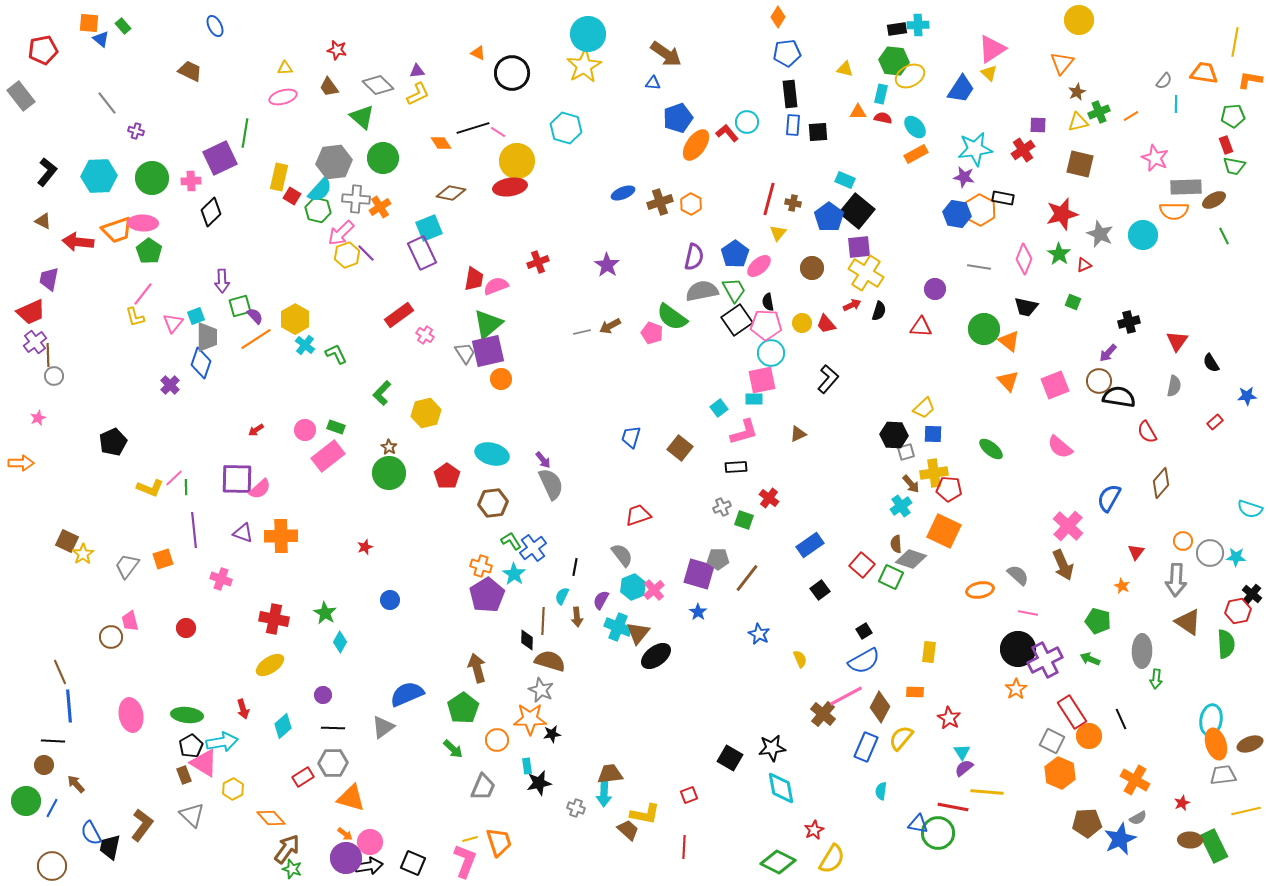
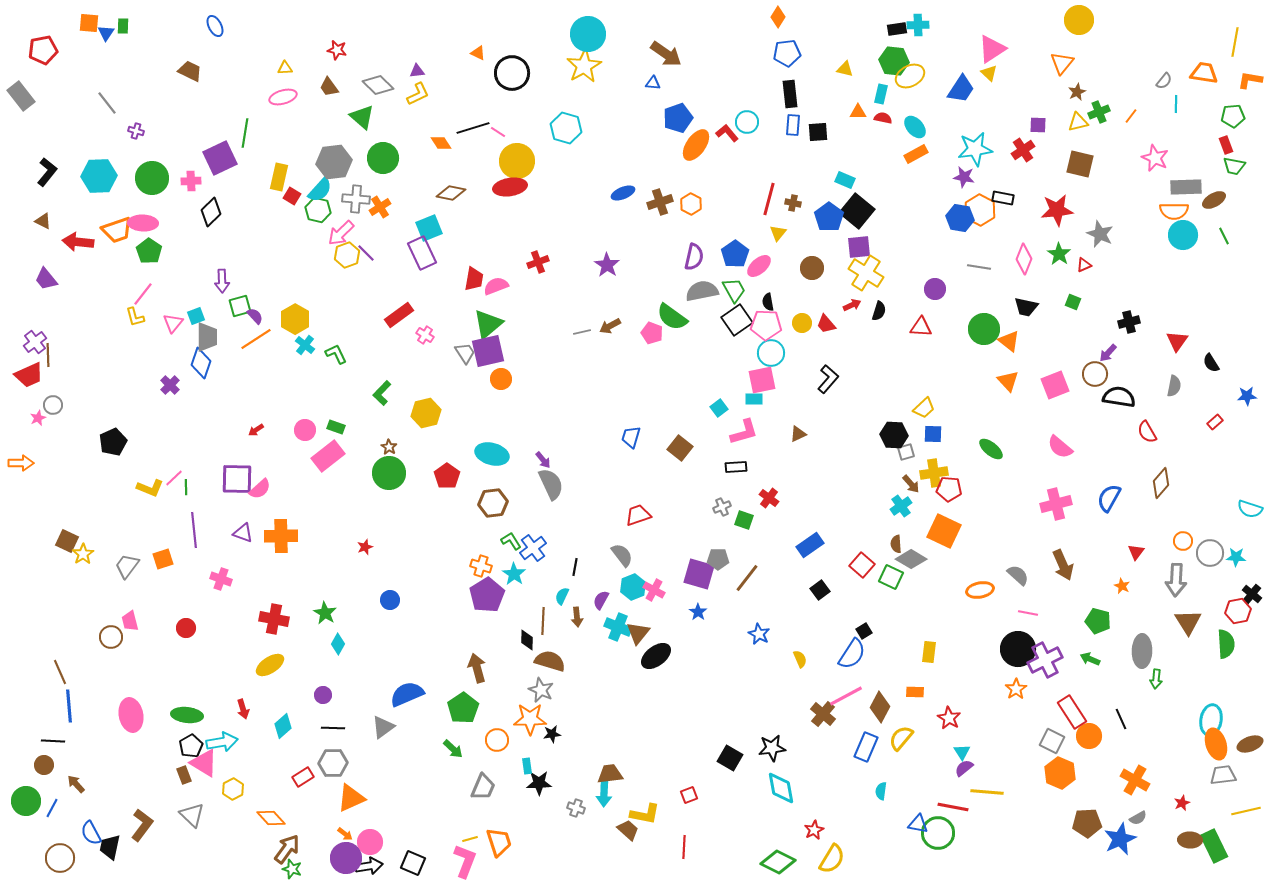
green rectangle at (123, 26): rotated 42 degrees clockwise
blue triangle at (101, 39): moved 5 px right, 6 px up; rotated 24 degrees clockwise
orange line at (1131, 116): rotated 21 degrees counterclockwise
blue hexagon at (957, 214): moved 3 px right, 4 px down
red star at (1062, 214): moved 5 px left, 4 px up; rotated 8 degrees clockwise
cyan circle at (1143, 235): moved 40 px right
purple trapezoid at (49, 279): moved 3 px left; rotated 50 degrees counterclockwise
red trapezoid at (31, 312): moved 2 px left, 63 px down
gray circle at (54, 376): moved 1 px left, 29 px down
brown circle at (1099, 381): moved 4 px left, 7 px up
pink cross at (1068, 526): moved 12 px left, 22 px up; rotated 32 degrees clockwise
gray diamond at (911, 559): rotated 12 degrees clockwise
pink cross at (654, 590): rotated 20 degrees counterclockwise
brown triangle at (1188, 622): rotated 24 degrees clockwise
cyan diamond at (340, 642): moved 2 px left, 2 px down
blue semicircle at (864, 661): moved 12 px left, 7 px up; rotated 28 degrees counterclockwise
black star at (539, 783): rotated 10 degrees clockwise
orange triangle at (351, 798): rotated 40 degrees counterclockwise
brown circle at (52, 866): moved 8 px right, 8 px up
